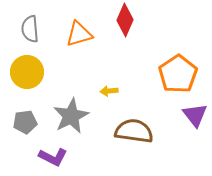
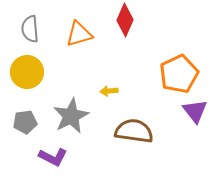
orange pentagon: moved 1 px right; rotated 9 degrees clockwise
purple triangle: moved 4 px up
